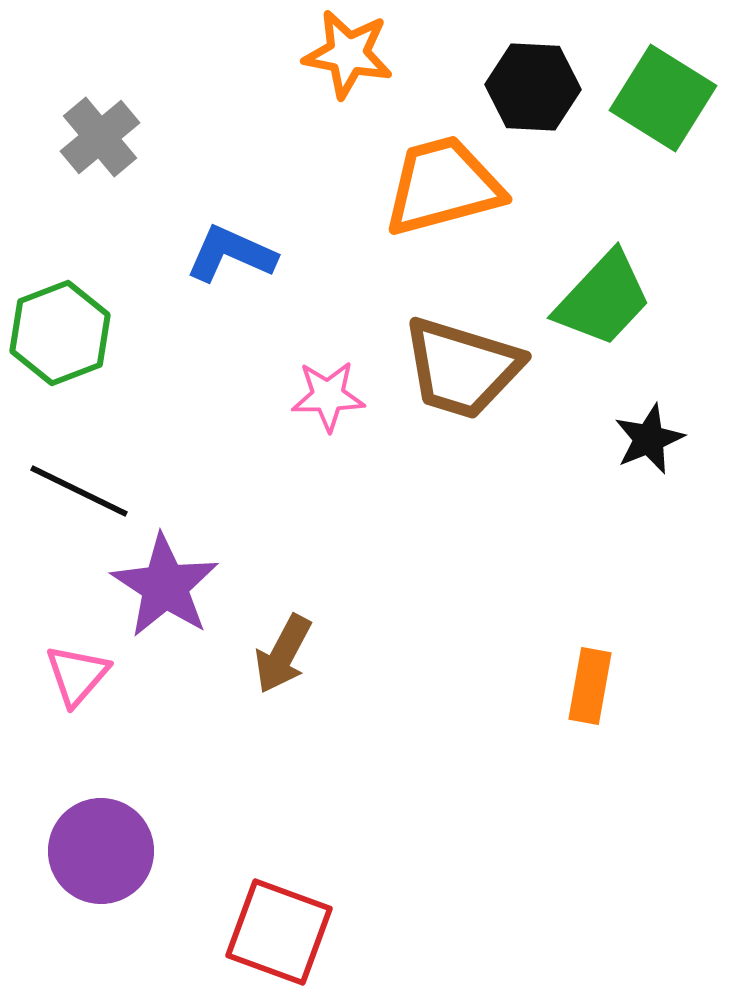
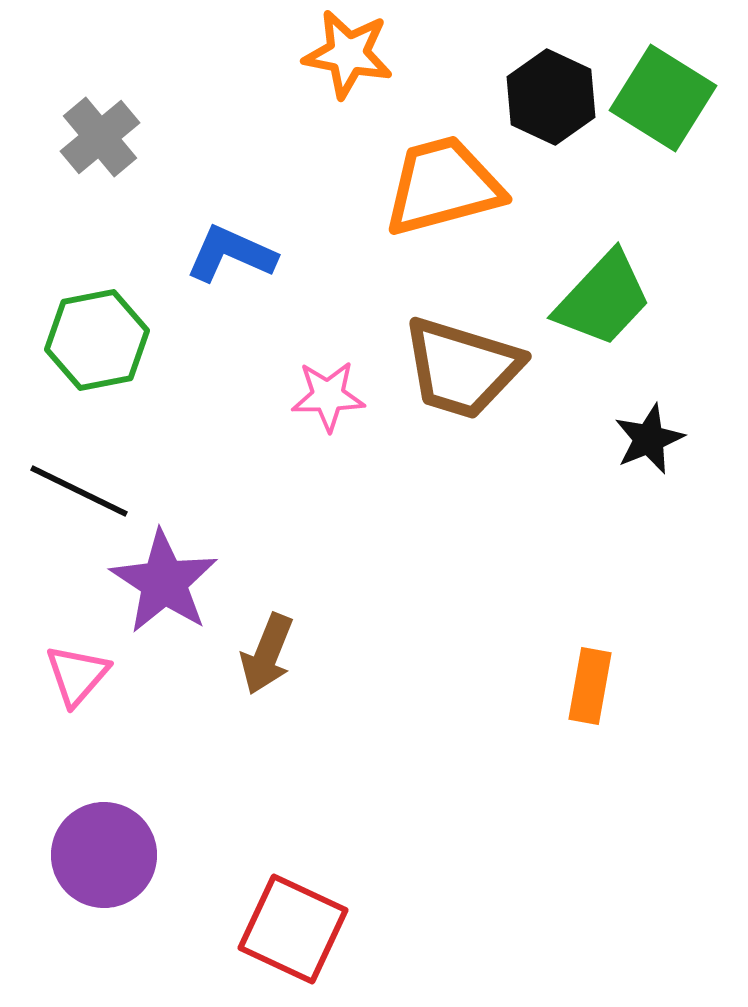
black hexagon: moved 18 px right, 10 px down; rotated 22 degrees clockwise
green hexagon: moved 37 px right, 7 px down; rotated 10 degrees clockwise
purple star: moved 1 px left, 4 px up
brown arrow: moved 16 px left; rotated 6 degrees counterclockwise
purple circle: moved 3 px right, 4 px down
red square: moved 14 px right, 3 px up; rotated 5 degrees clockwise
